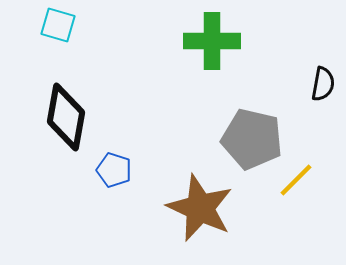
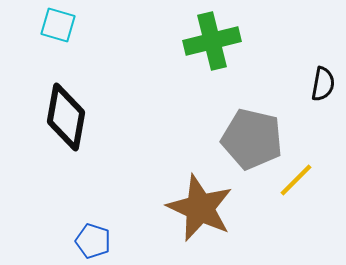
green cross: rotated 14 degrees counterclockwise
blue pentagon: moved 21 px left, 71 px down
